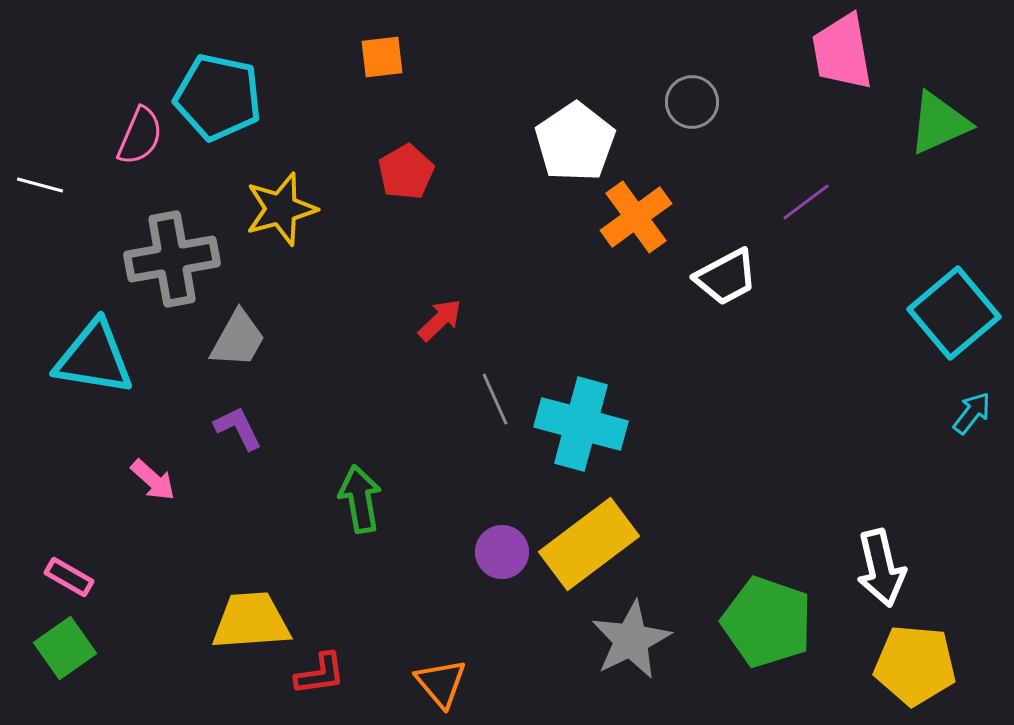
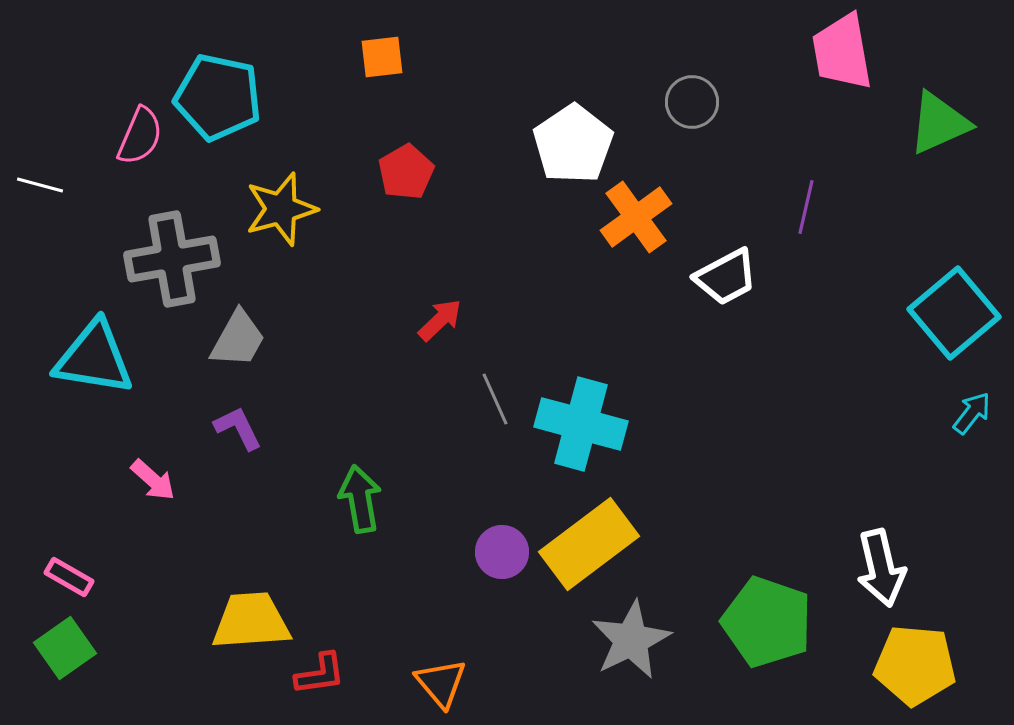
white pentagon: moved 2 px left, 2 px down
purple line: moved 5 px down; rotated 40 degrees counterclockwise
